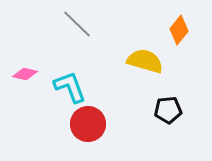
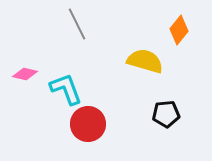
gray line: rotated 20 degrees clockwise
cyan L-shape: moved 4 px left, 2 px down
black pentagon: moved 2 px left, 4 px down
